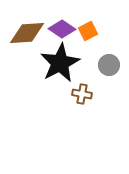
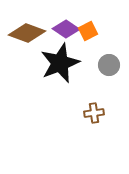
purple diamond: moved 4 px right
brown diamond: rotated 24 degrees clockwise
black star: rotated 6 degrees clockwise
brown cross: moved 12 px right, 19 px down; rotated 18 degrees counterclockwise
